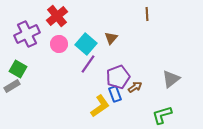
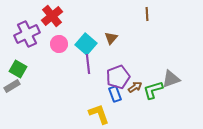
red cross: moved 5 px left
purple line: rotated 42 degrees counterclockwise
gray triangle: rotated 18 degrees clockwise
yellow L-shape: moved 1 px left, 8 px down; rotated 75 degrees counterclockwise
green L-shape: moved 9 px left, 25 px up
